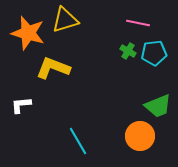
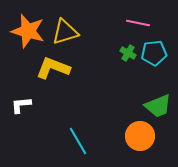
yellow triangle: moved 12 px down
orange star: moved 2 px up
green cross: moved 2 px down
